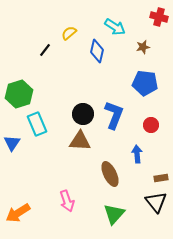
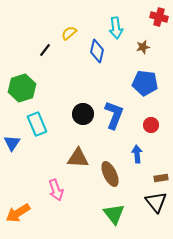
cyan arrow: moved 1 px right, 1 px down; rotated 50 degrees clockwise
green hexagon: moved 3 px right, 6 px up
brown triangle: moved 2 px left, 17 px down
pink arrow: moved 11 px left, 11 px up
green triangle: rotated 20 degrees counterclockwise
